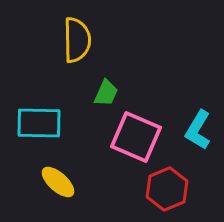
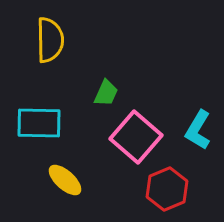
yellow semicircle: moved 27 px left
pink square: rotated 18 degrees clockwise
yellow ellipse: moved 7 px right, 2 px up
